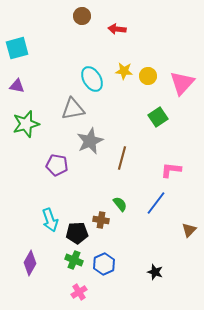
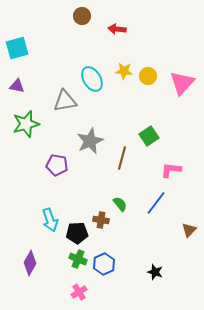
gray triangle: moved 8 px left, 8 px up
green square: moved 9 px left, 19 px down
green cross: moved 4 px right, 1 px up
